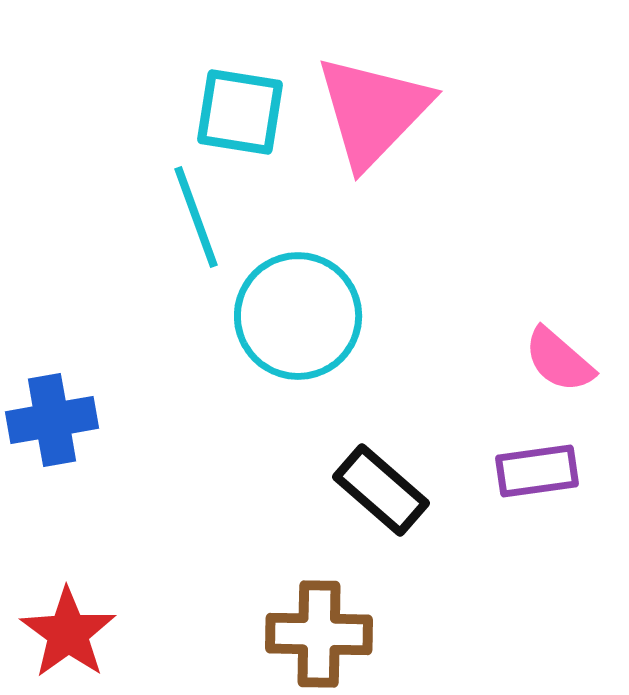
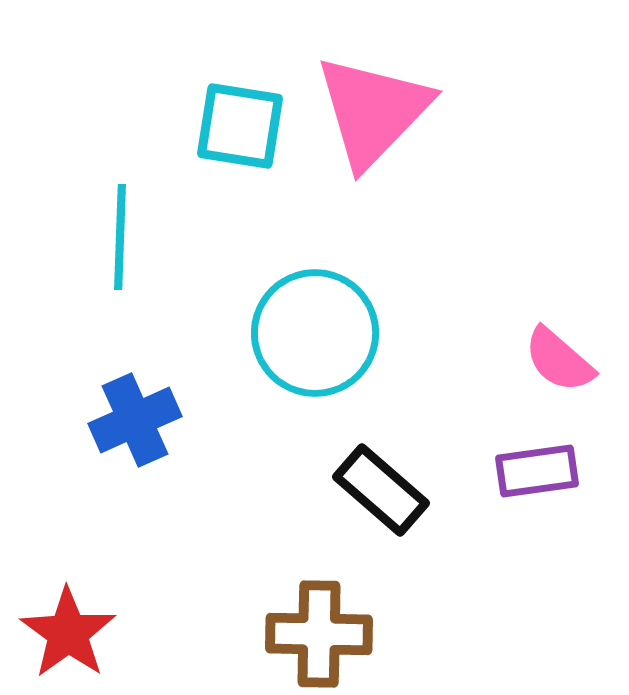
cyan square: moved 14 px down
cyan line: moved 76 px left, 20 px down; rotated 22 degrees clockwise
cyan circle: moved 17 px right, 17 px down
blue cross: moved 83 px right; rotated 14 degrees counterclockwise
